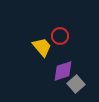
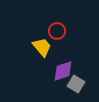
red circle: moved 3 px left, 5 px up
gray square: rotated 18 degrees counterclockwise
